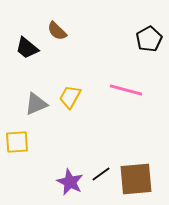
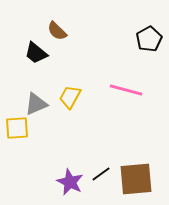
black trapezoid: moved 9 px right, 5 px down
yellow square: moved 14 px up
